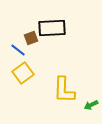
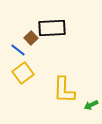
brown square: rotated 24 degrees counterclockwise
